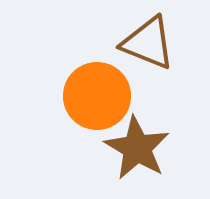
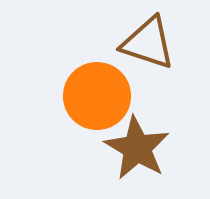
brown triangle: rotated 4 degrees counterclockwise
